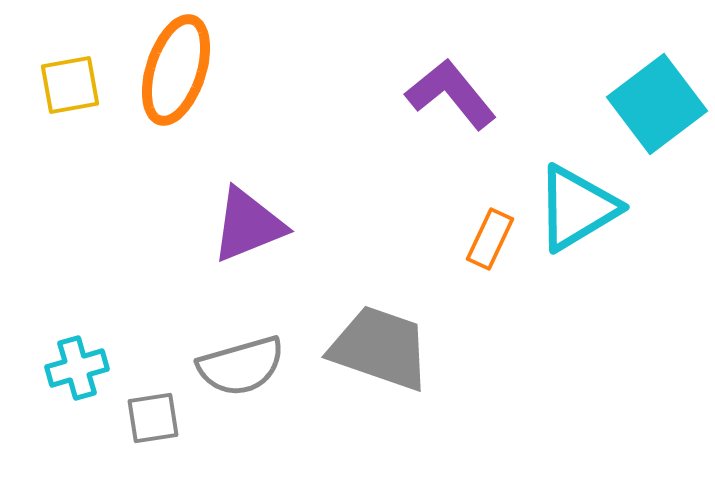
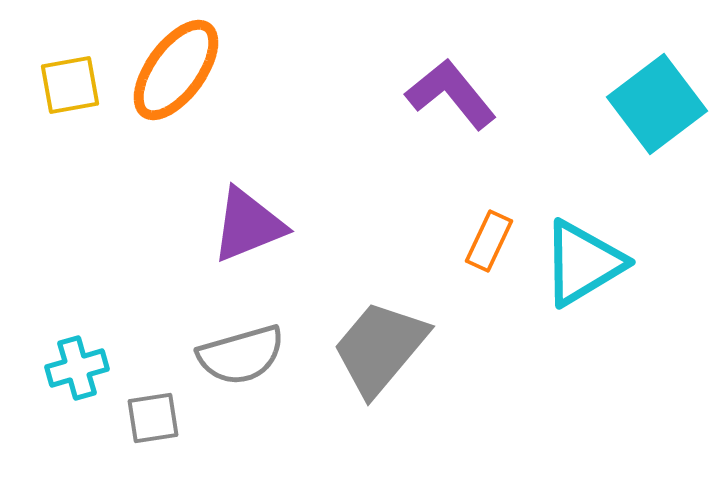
orange ellipse: rotated 18 degrees clockwise
cyan triangle: moved 6 px right, 55 px down
orange rectangle: moved 1 px left, 2 px down
gray trapezoid: rotated 69 degrees counterclockwise
gray semicircle: moved 11 px up
